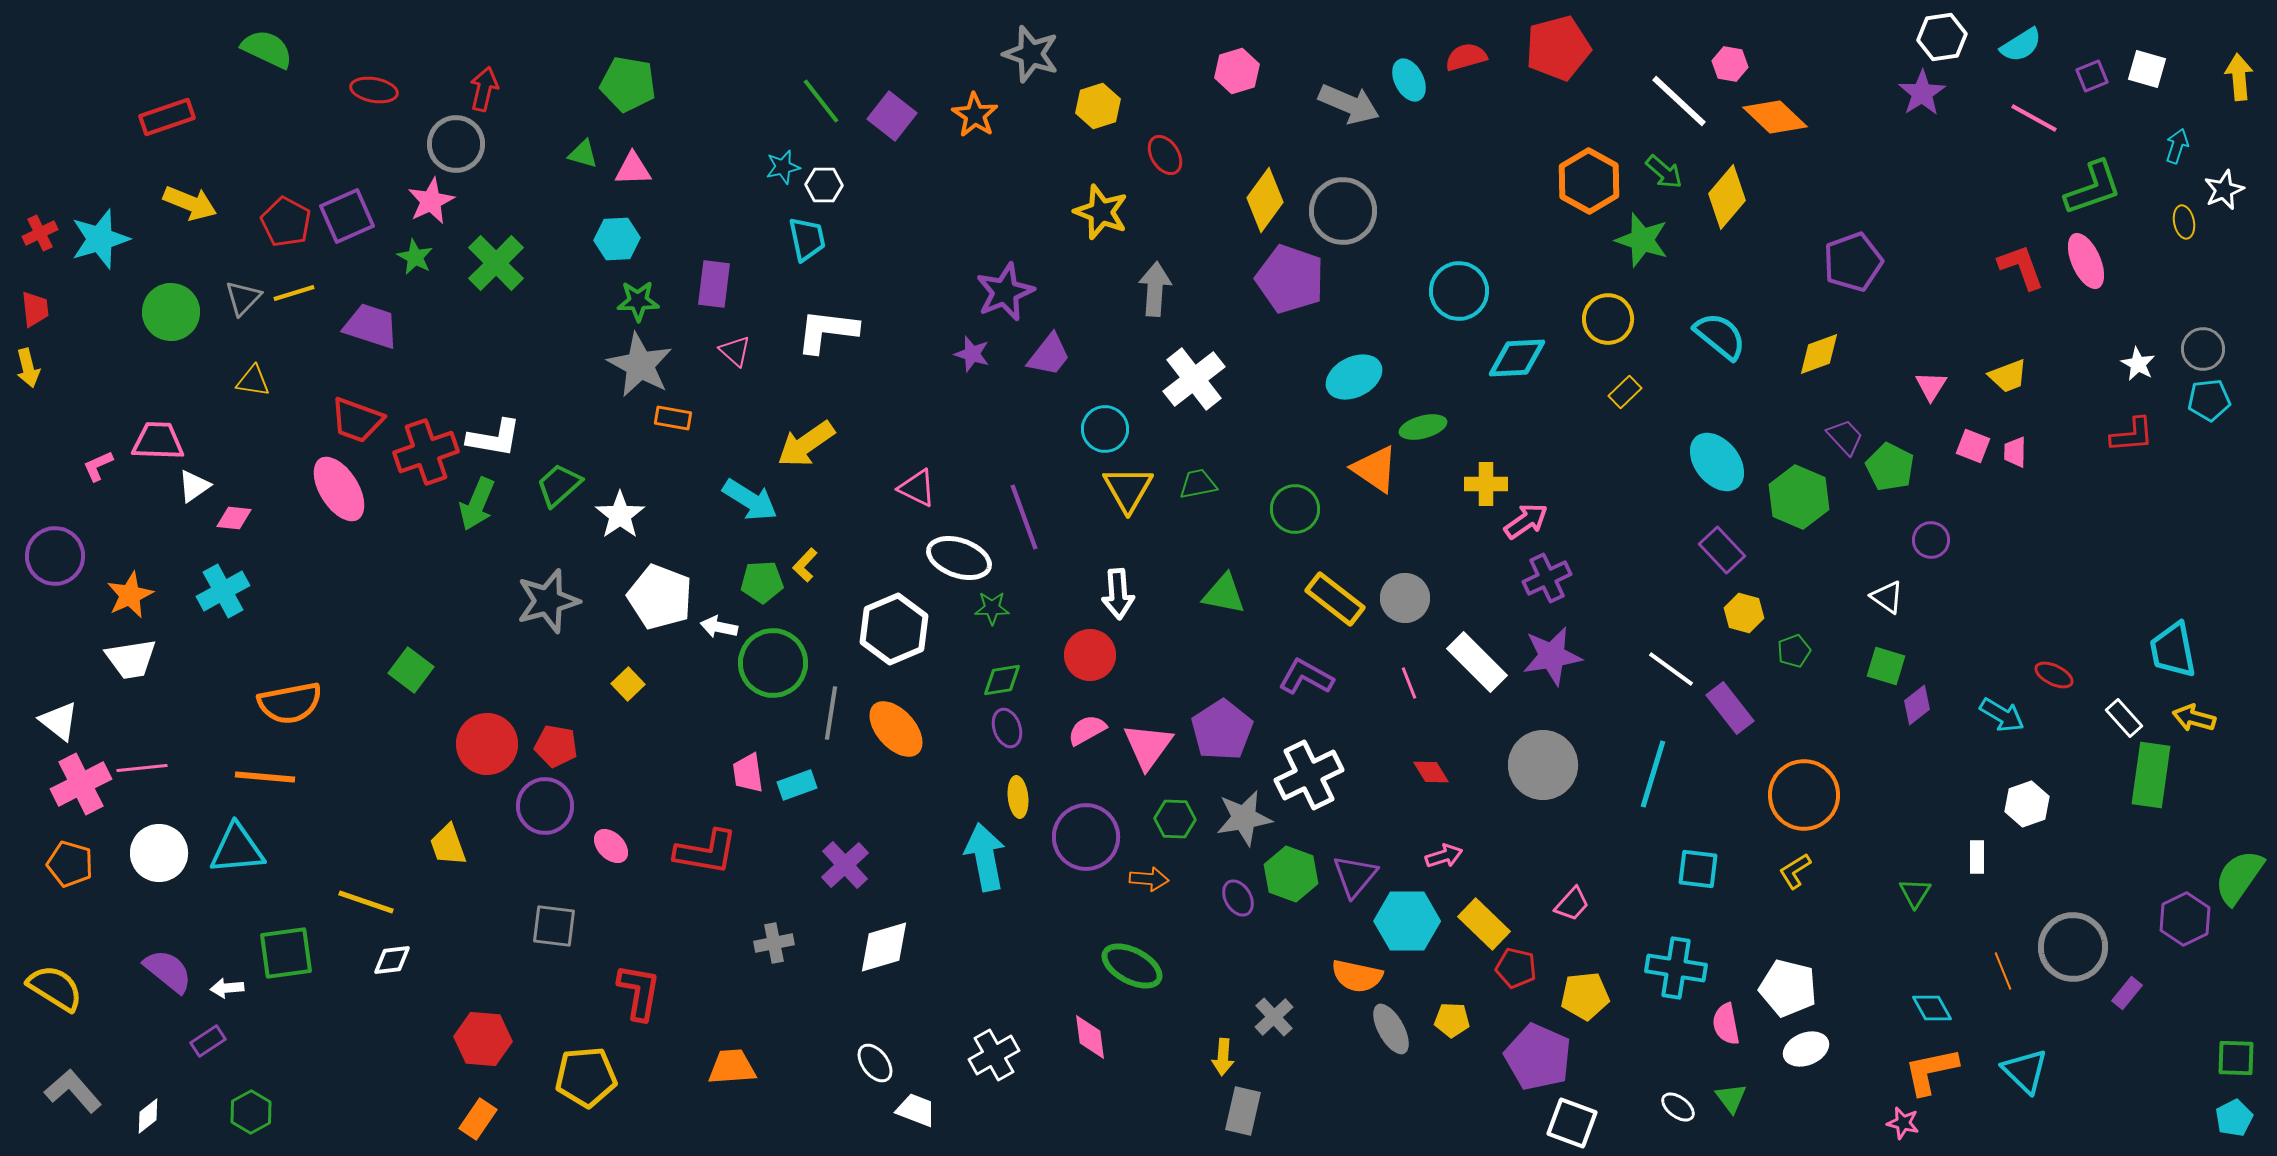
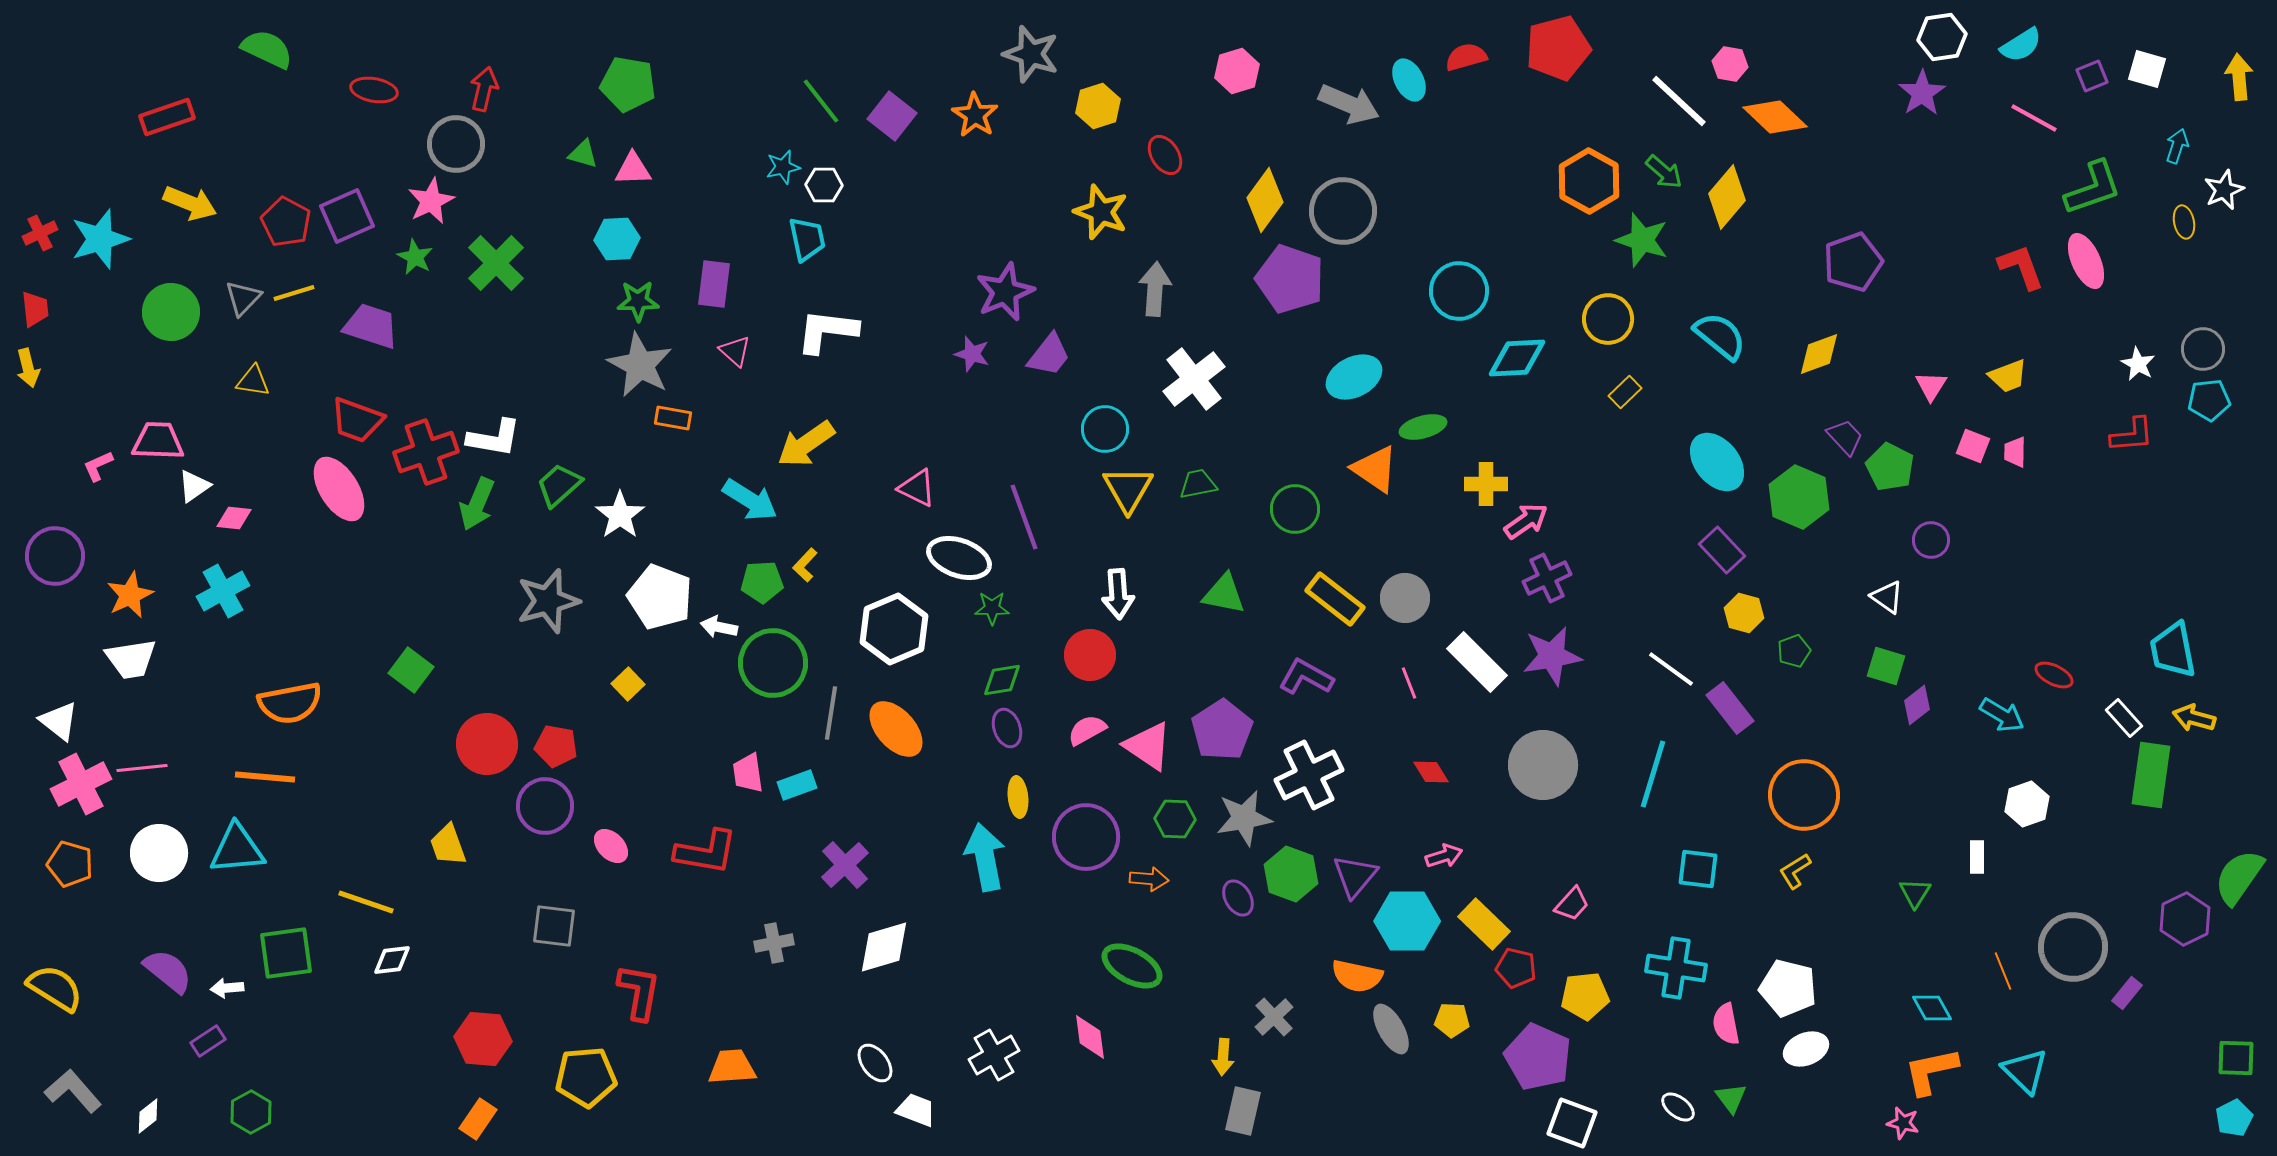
pink triangle at (1148, 746): rotated 32 degrees counterclockwise
